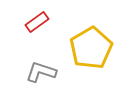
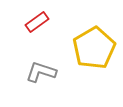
yellow pentagon: moved 3 px right
